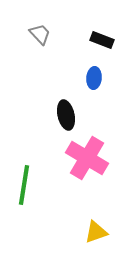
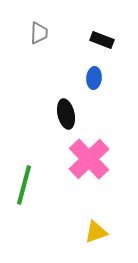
gray trapezoid: moved 1 px left, 1 px up; rotated 45 degrees clockwise
black ellipse: moved 1 px up
pink cross: moved 2 px right, 1 px down; rotated 15 degrees clockwise
green line: rotated 6 degrees clockwise
